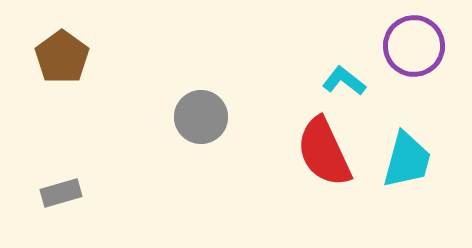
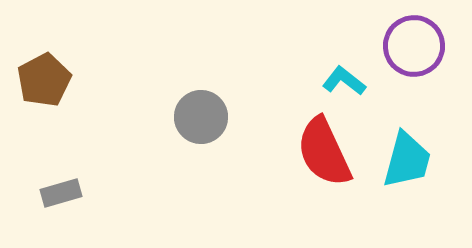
brown pentagon: moved 18 px left, 23 px down; rotated 8 degrees clockwise
